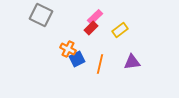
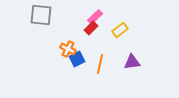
gray square: rotated 20 degrees counterclockwise
